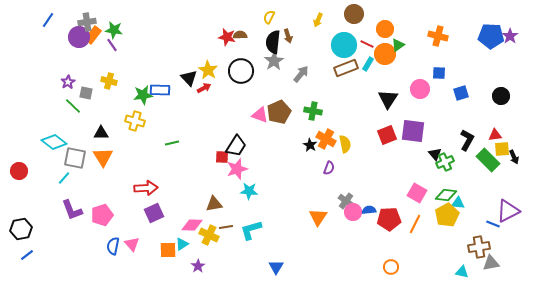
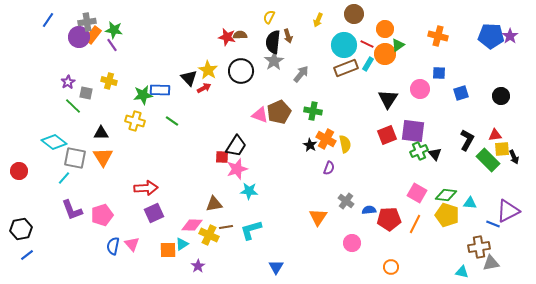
green line at (172, 143): moved 22 px up; rotated 48 degrees clockwise
green cross at (445, 162): moved 26 px left, 11 px up
cyan triangle at (458, 203): moved 12 px right
pink circle at (353, 212): moved 1 px left, 31 px down
yellow pentagon at (447, 215): rotated 25 degrees counterclockwise
